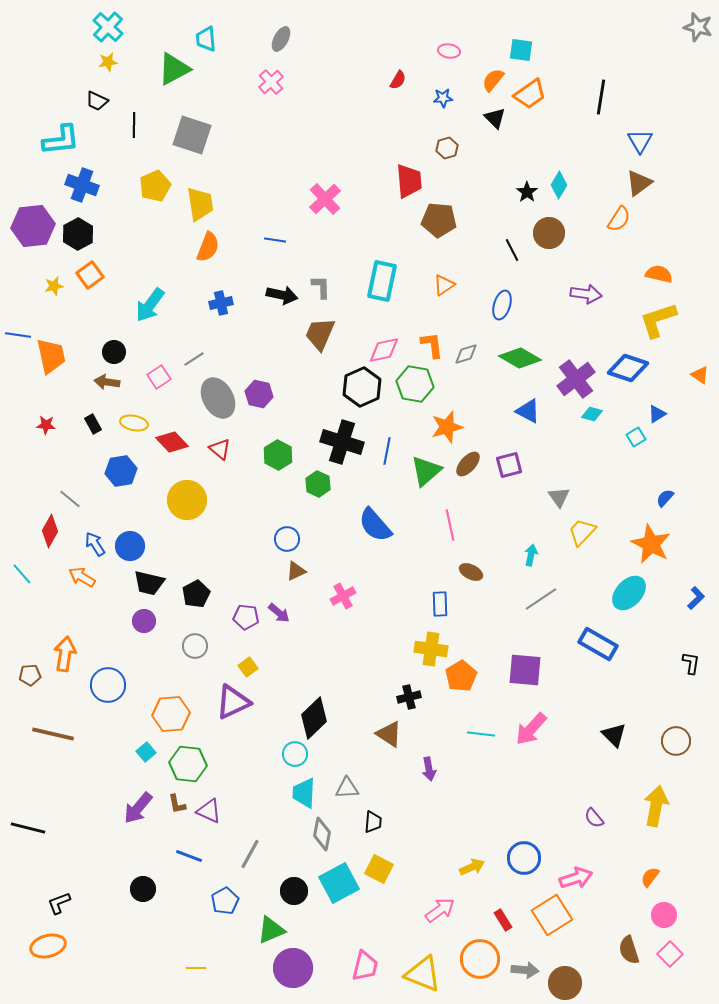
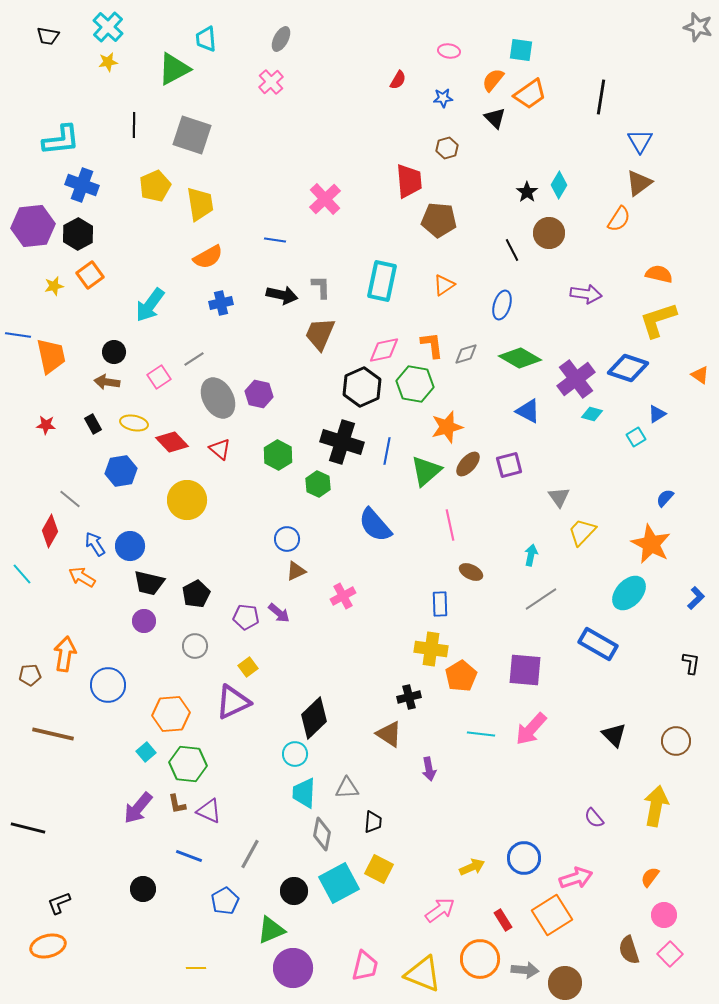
black trapezoid at (97, 101): moved 49 px left, 65 px up; rotated 15 degrees counterclockwise
orange semicircle at (208, 247): moved 10 px down; rotated 40 degrees clockwise
